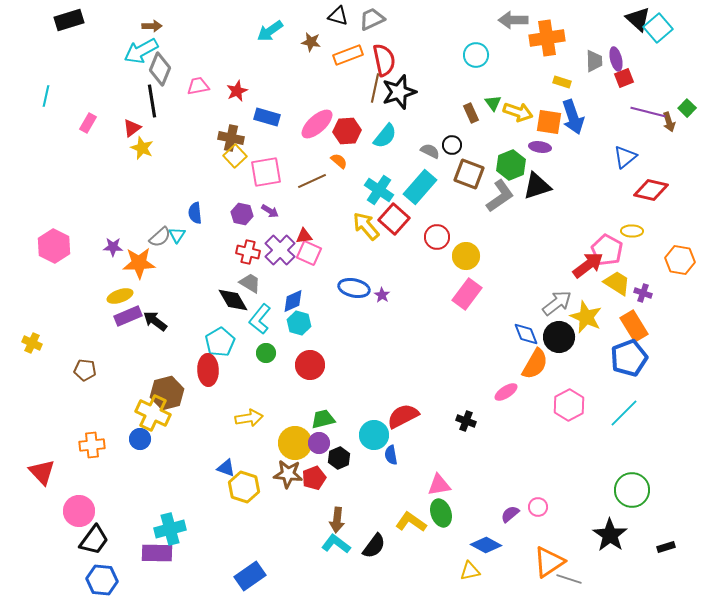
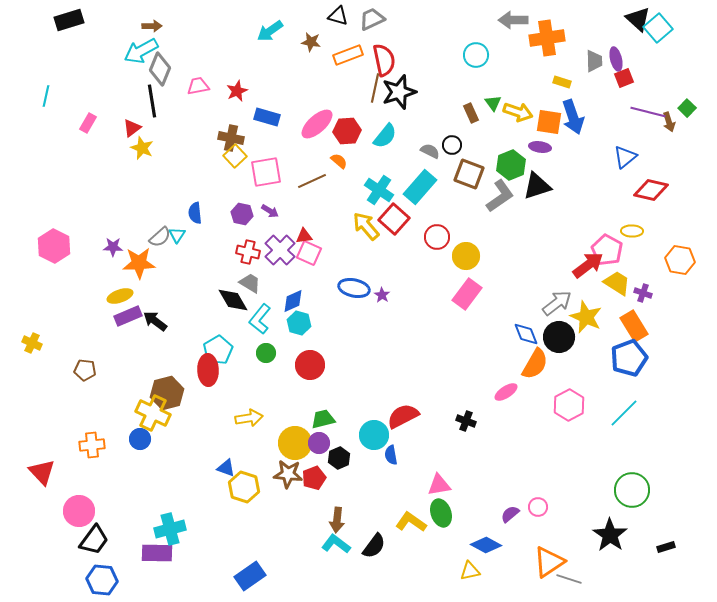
cyan pentagon at (220, 342): moved 2 px left, 8 px down
